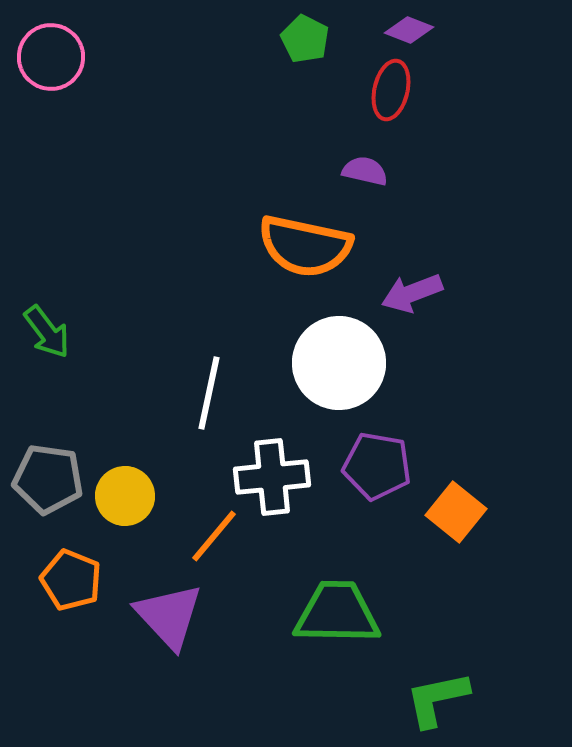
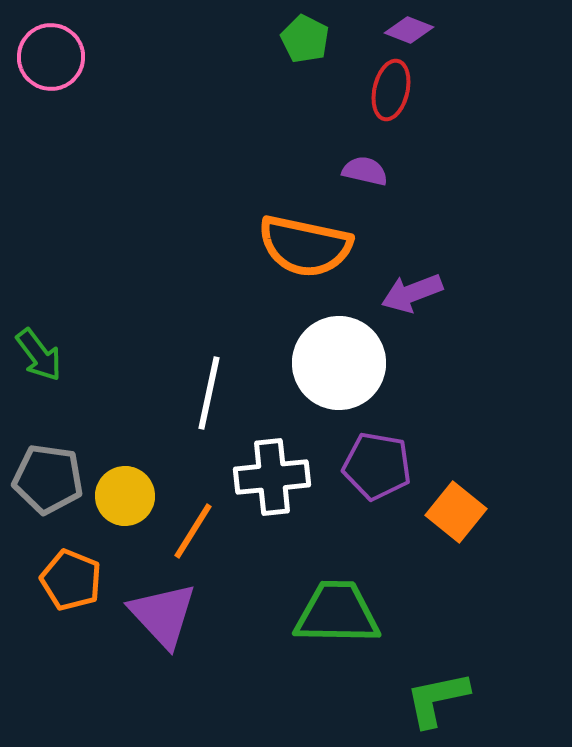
green arrow: moved 8 px left, 23 px down
orange line: moved 21 px left, 5 px up; rotated 8 degrees counterclockwise
purple triangle: moved 6 px left, 1 px up
